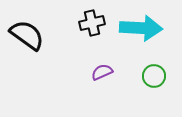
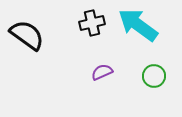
cyan arrow: moved 3 px left, 3 px up; rotated 147 degrees counterclockwise
